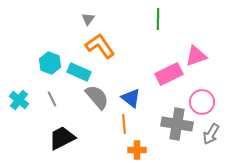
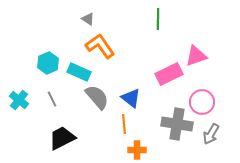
gray triangle: rotated 32 degrees counterclockwise
cyan hexagon: moved 2 px left; rotated 15 degrees clockwise
